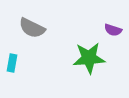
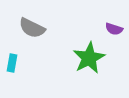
purple semicircle: moved 1 px right, 1 px up
green star: rotated 24 degrees counterclockwise
